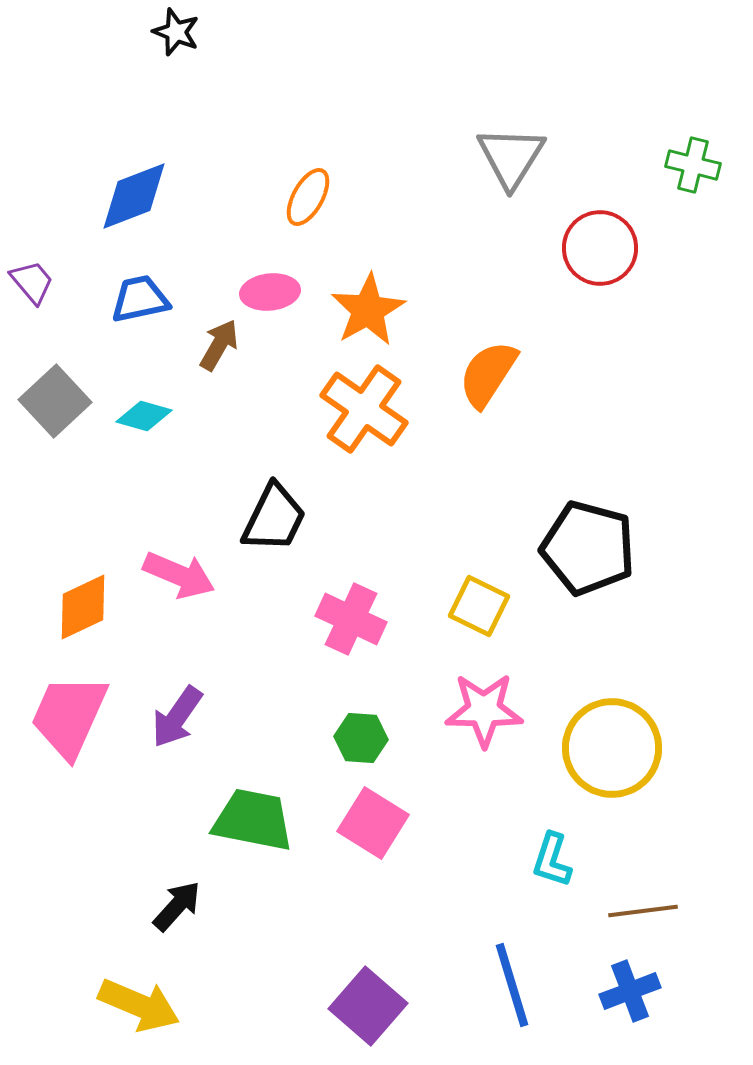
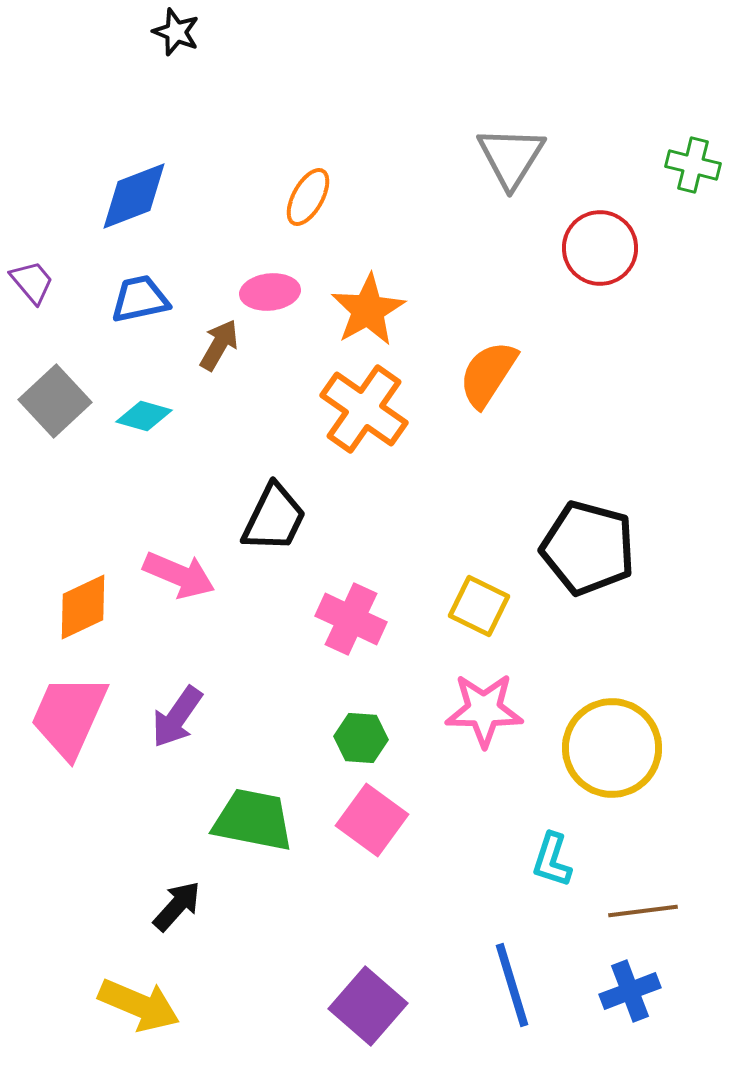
pink square: moved 1 px left, 3 px up; rotated 4 degrees clockwise
